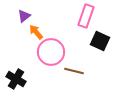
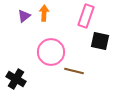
orange arrow: moved 8 px right, 19 px up; rotated 42 degrees clockwise
black square: rotated 12 degrees counterclockwise
